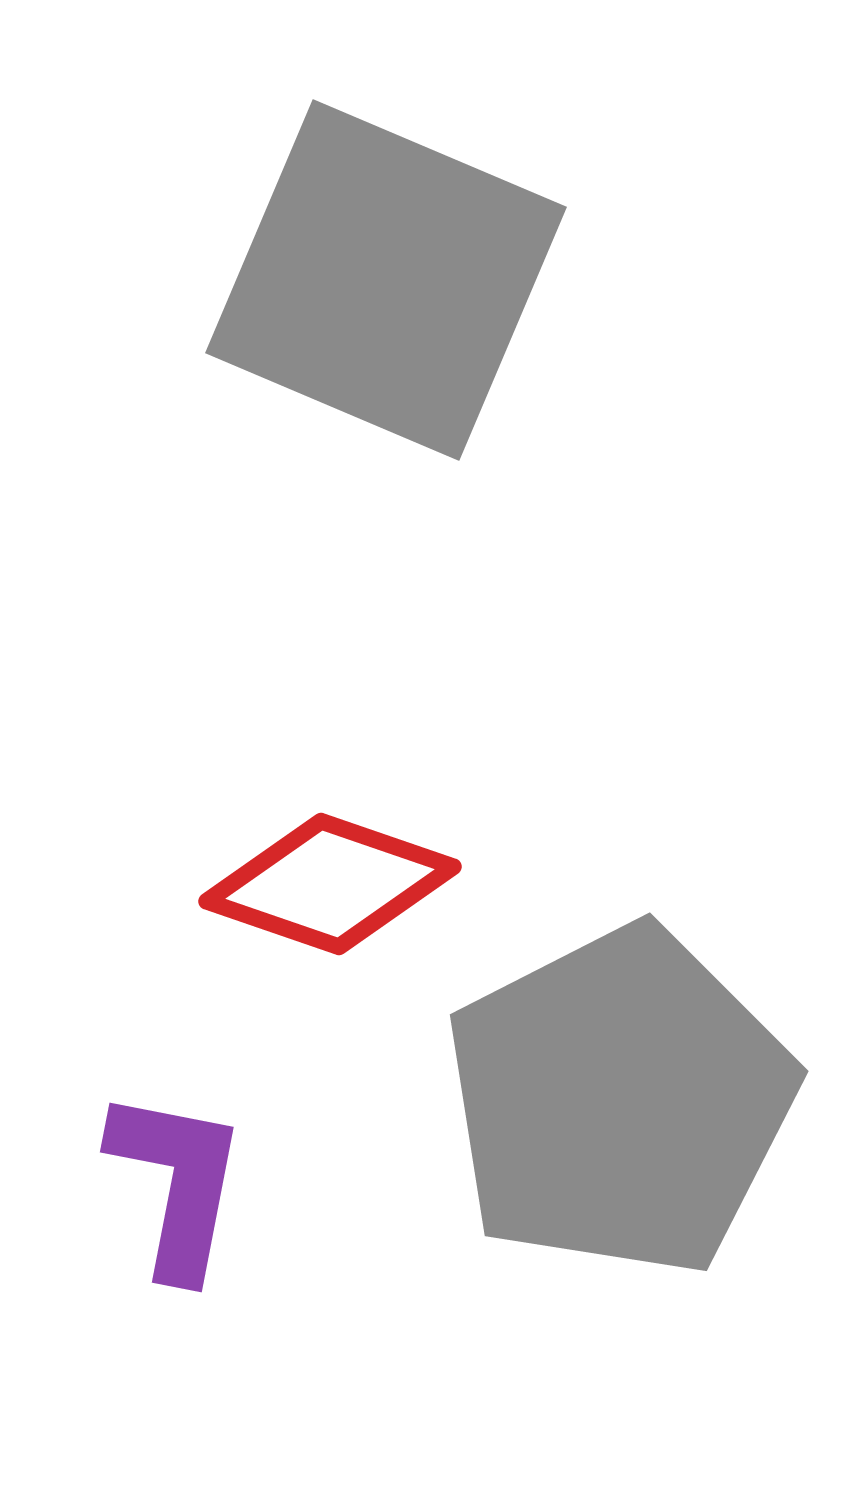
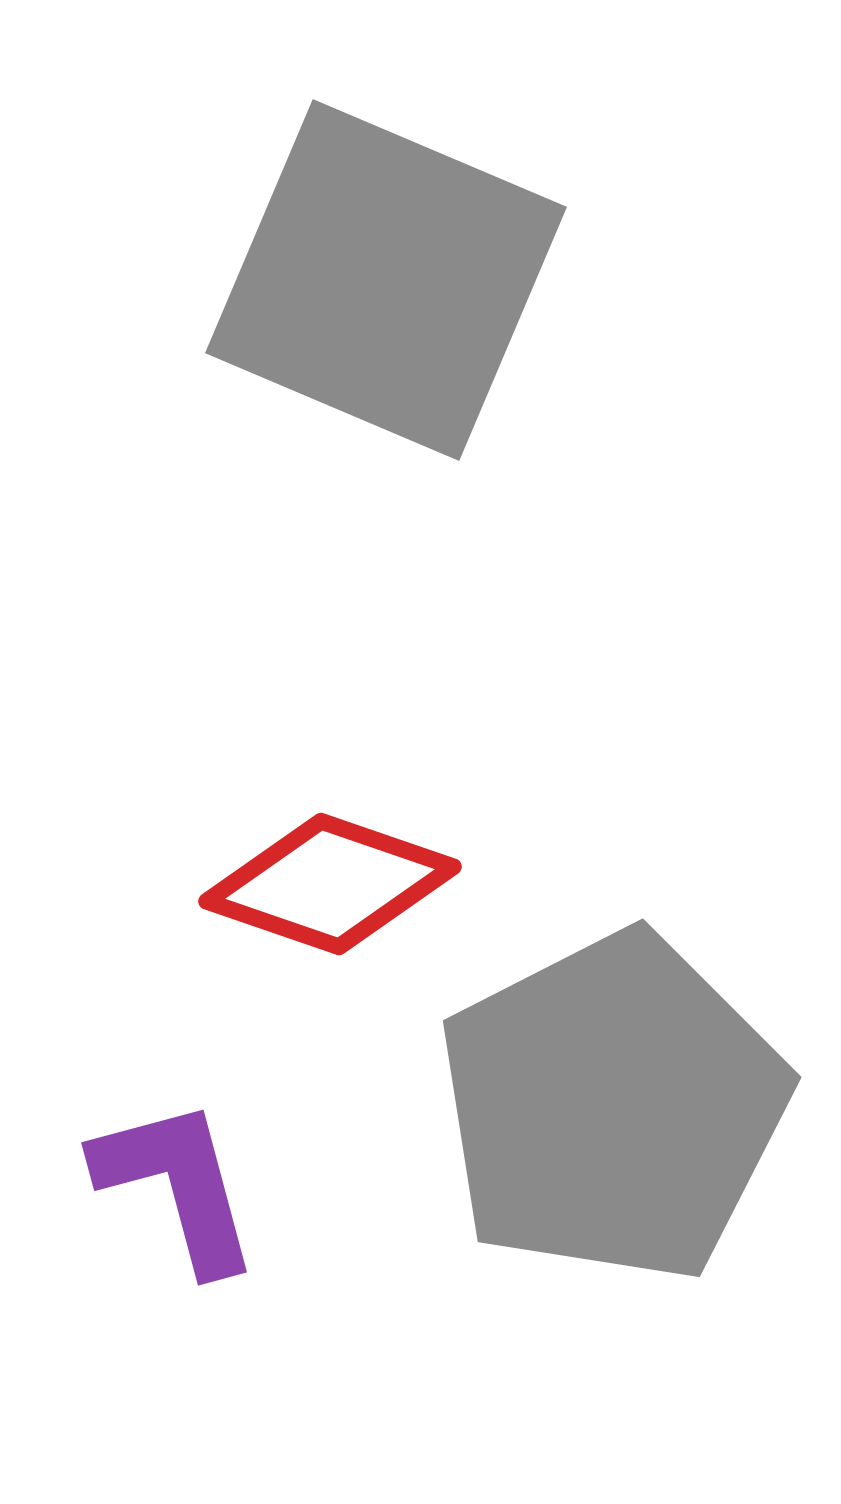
gray pentagon: moved 7 px left, 6 px down
purple L-shape: moved 2 px down; rotated 26 degrees counterclockwise
